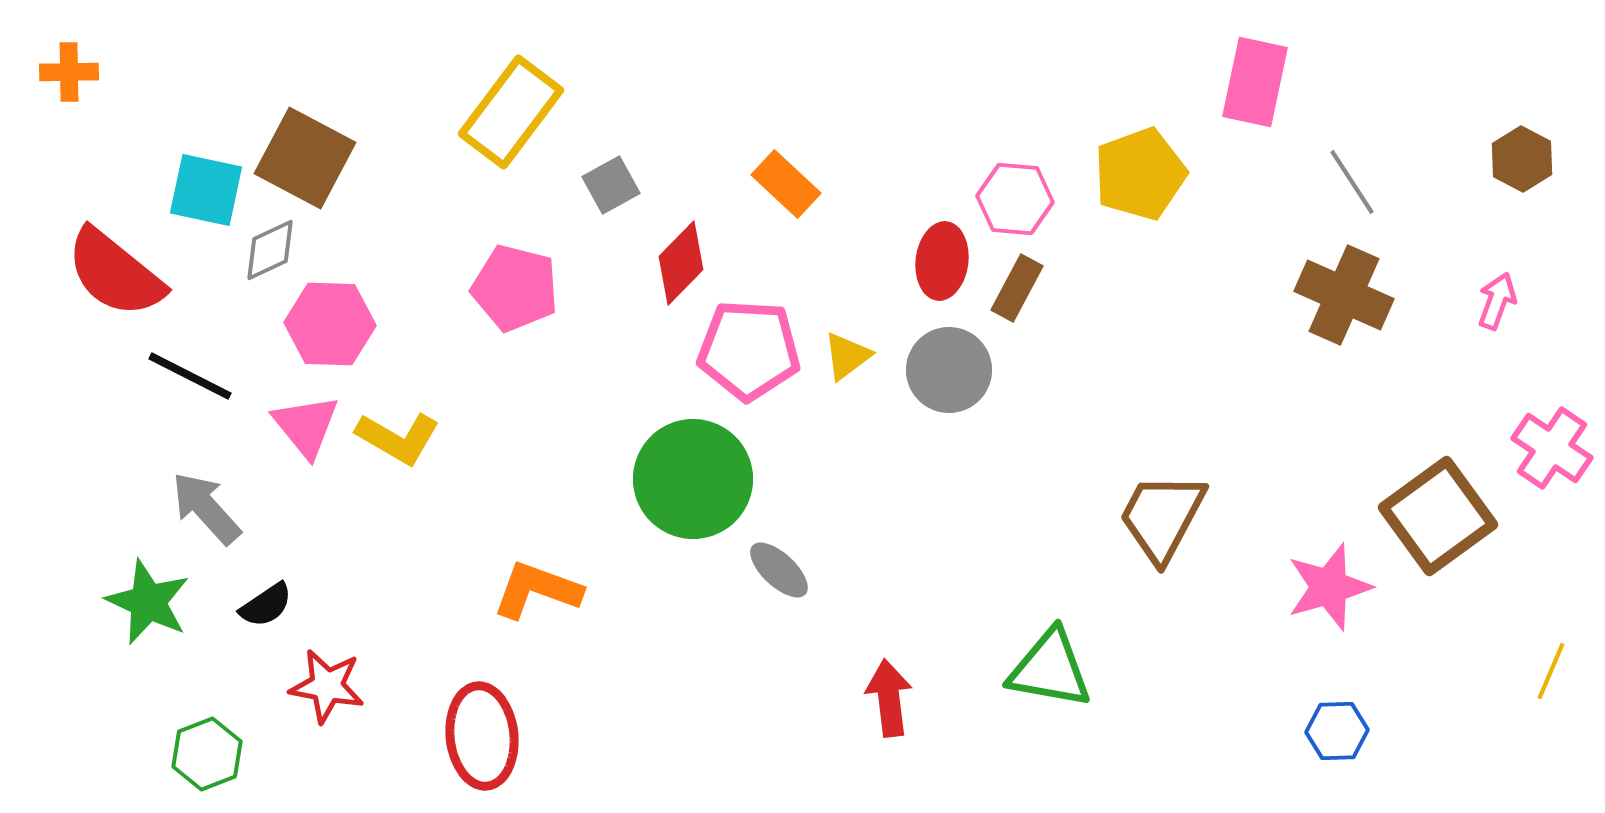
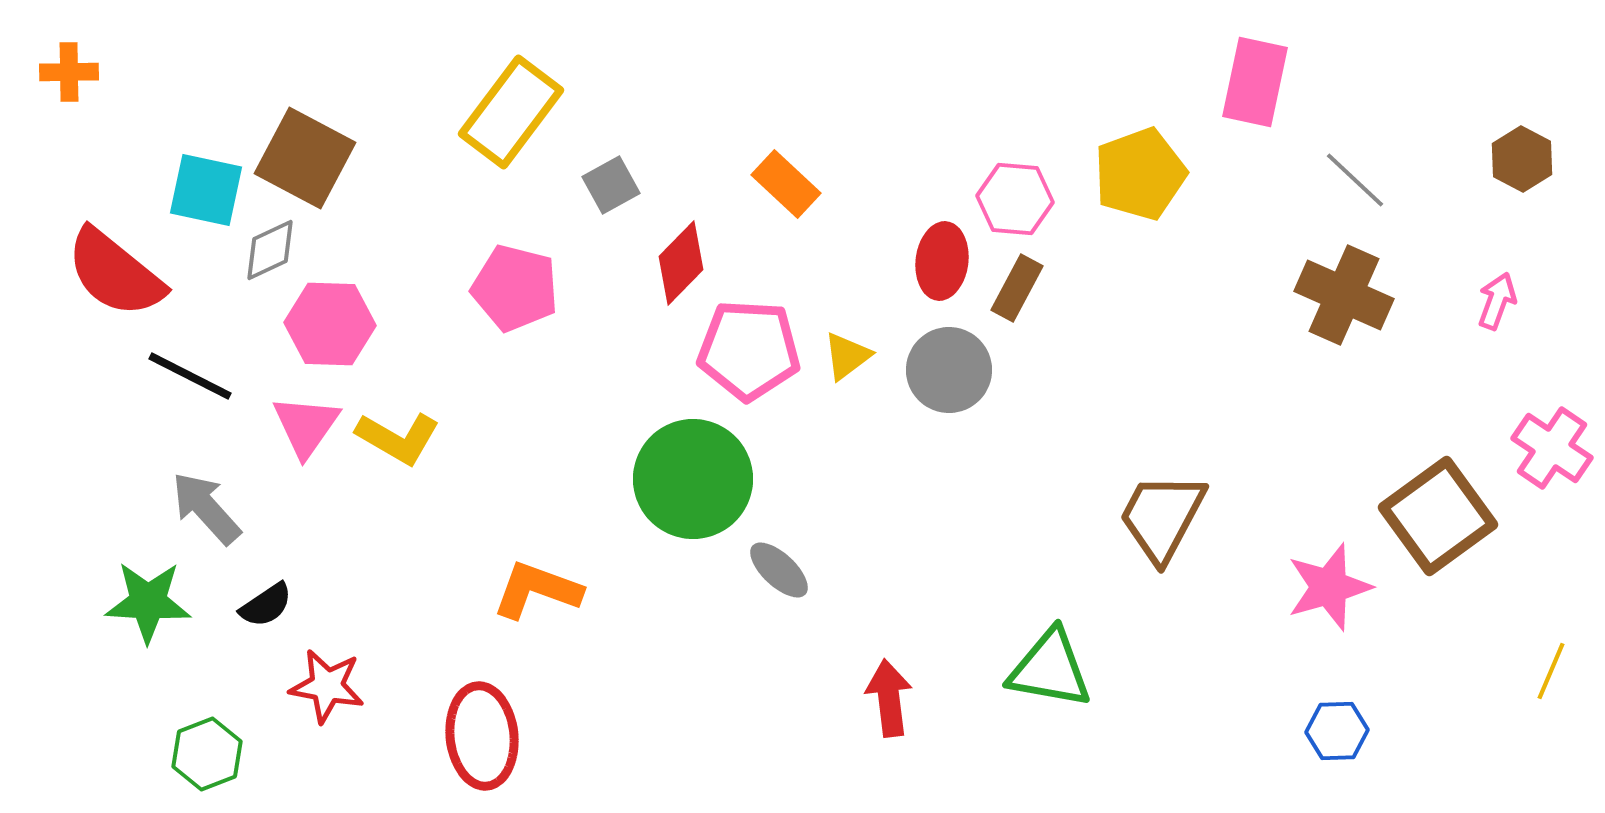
gray line at (1352, 182): moved 3 px right, 2 px up; rotated 14 degrees counterclockwise
pink triangle at (306, 426): rotated 14 degrees clockwise
green star at (148, 602): rotated 22 degrees counterclockwise
